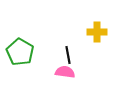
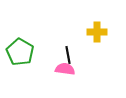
pink semicircle: moved 3 px up
